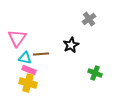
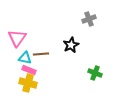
gray cross: rotated 16 degrees clockwise
